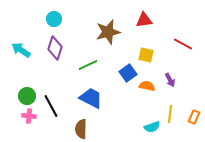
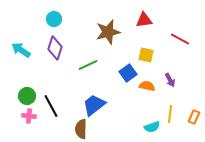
red line: moved 3 px left, 5 px up
blue trapezoid: moved 3 px right, 7 px down; rotated 65 degrees counterclockwise
